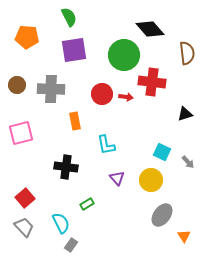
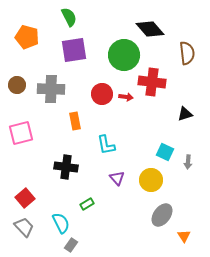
orange pentagon: rotated 10 degrees clockwise
cyan square: moved 3 px right
gray arrow: rotated 48 degrees clockwise
